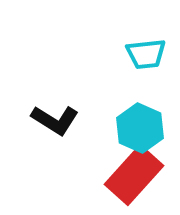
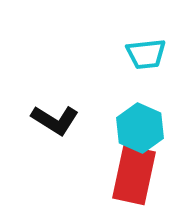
red rectangle: rotated 30 degrees counterclockwise
